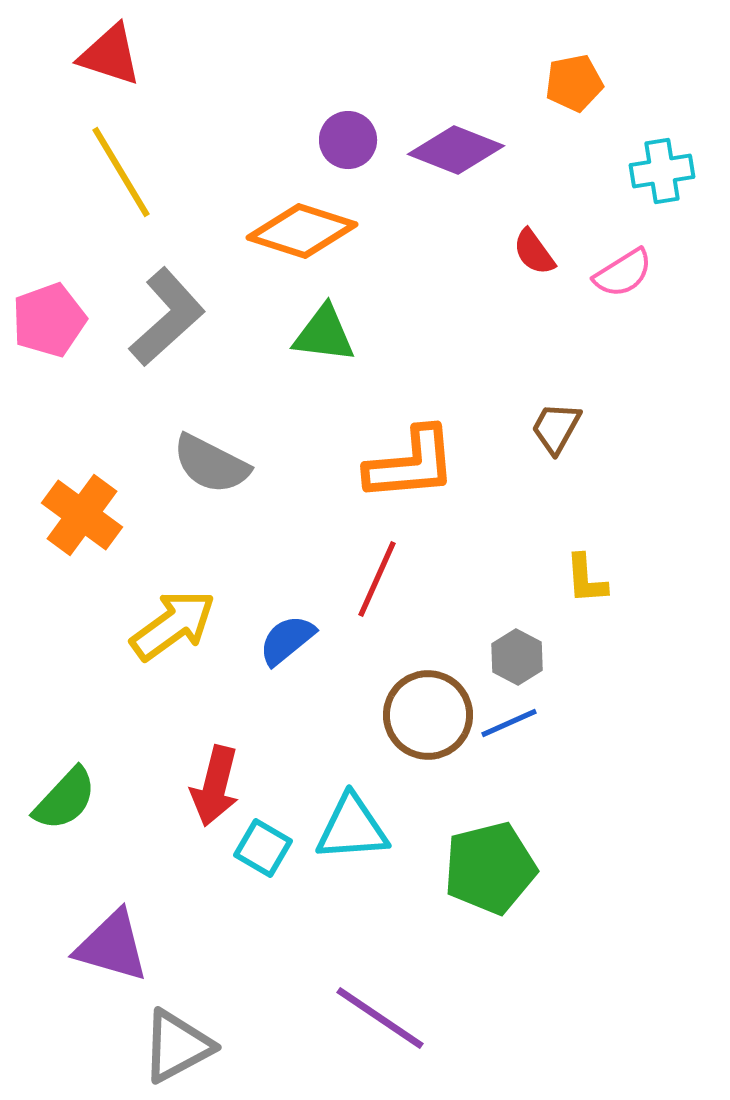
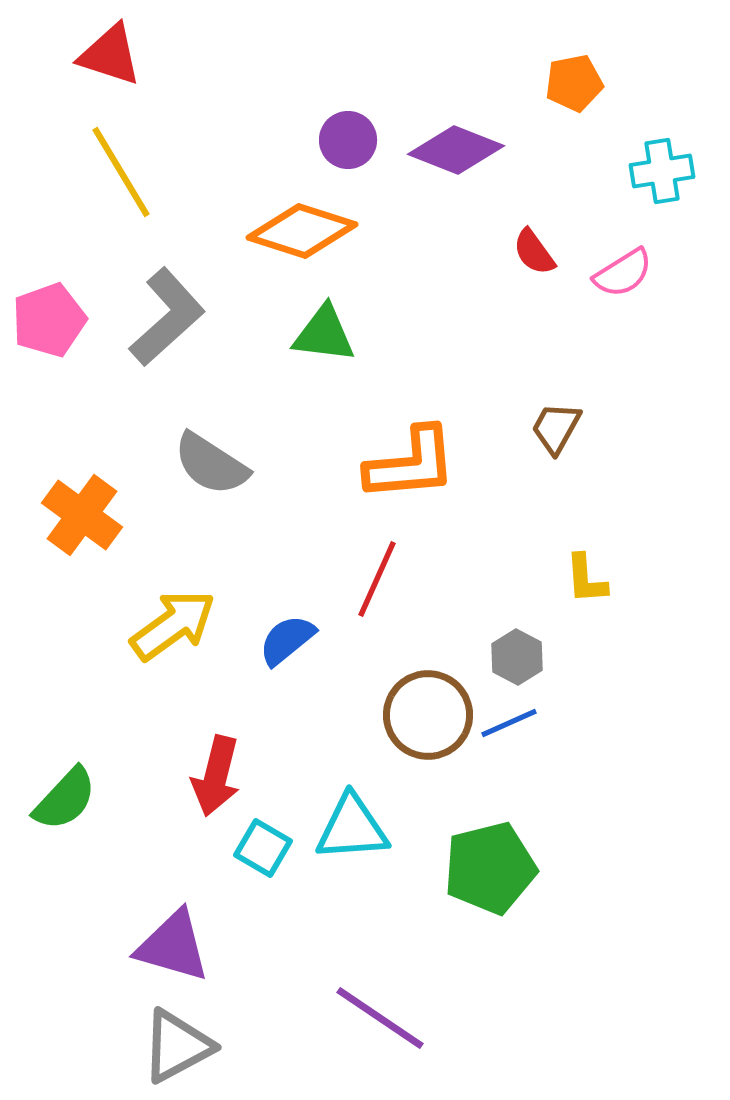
gray semicircle: rotated 6 degrees clockwise
red arrow: moved 1 px right, 10 px up
purple triangle: moved 61 px right
